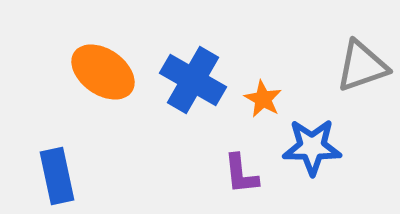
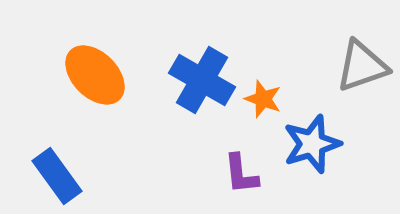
orange ellipse: moved 8 px left, 3 px down; rotated 10 degrees clockwise
blue cross: moved 9 px right
orange star: rotated 9 degrees counterclockwise
blue star: moved 3 px up; rotated 18 degrees counterclockwise
blue rectangle: rotated 24 degrees counterclockwise
